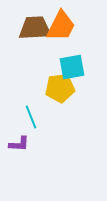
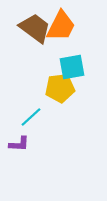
brown trapezoid: rotated 40 degrees clockwise
cyan line: rotated 70 degrees clockwise
